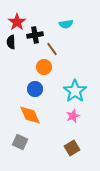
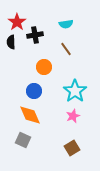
brown line: moved 14 px right
blue circle: moved 1 px left, 2 px down
gray square: moved 3 px right, 2 px up
